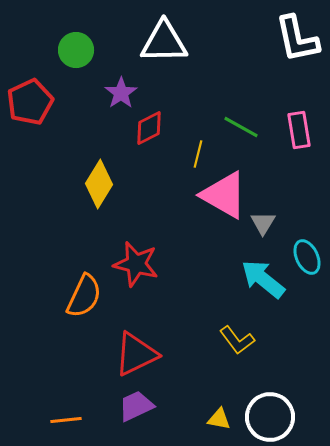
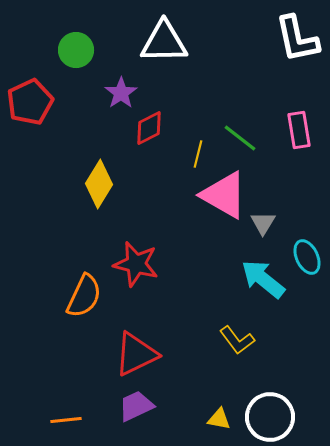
green line: moved 1 px left, 11 px down; rotated 9 degrees clockwise
